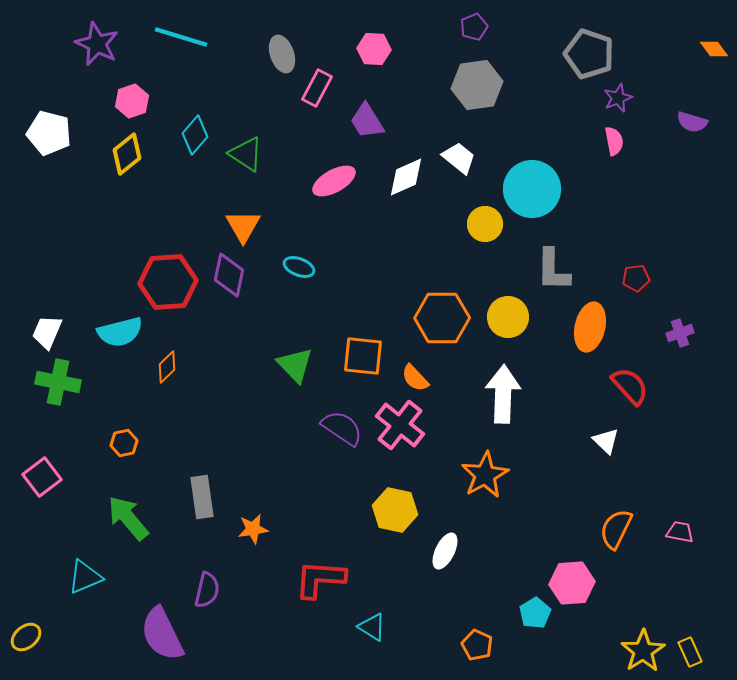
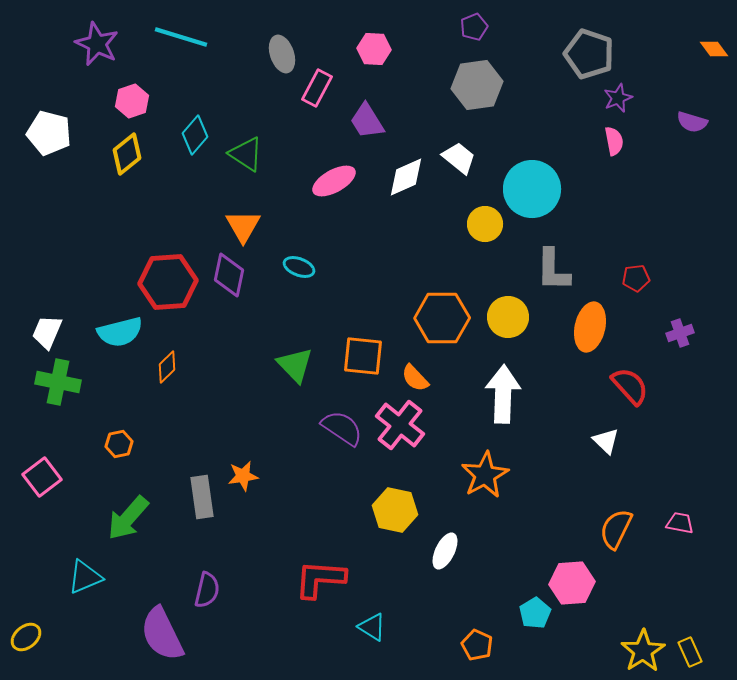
orange hexagon at (124, 443): moved 5 px left, 1 px down
green arrow at (128, 518): rotated 99 degrees counterclockwise
orange star at (253, 529): moved 10 px left, 53 px up
pink trapezoid at (680, 532): moved 9 px up
